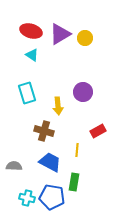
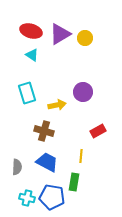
yellow arrow: moved 1 px left, 1 px up; rotated 96 degrees counterclockwise
yellow line: moved 4 px right, 6 px down
blue trapezoid: moved 3 px left
gray semicircle: moved 3 px right, 1 px down; rotated 91 degrees clockwise
